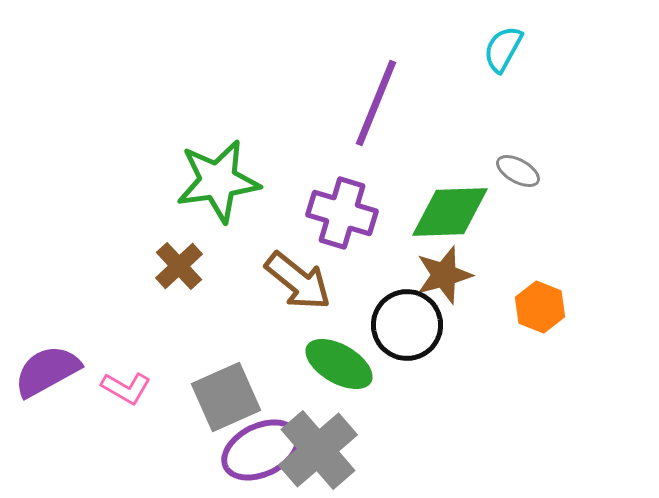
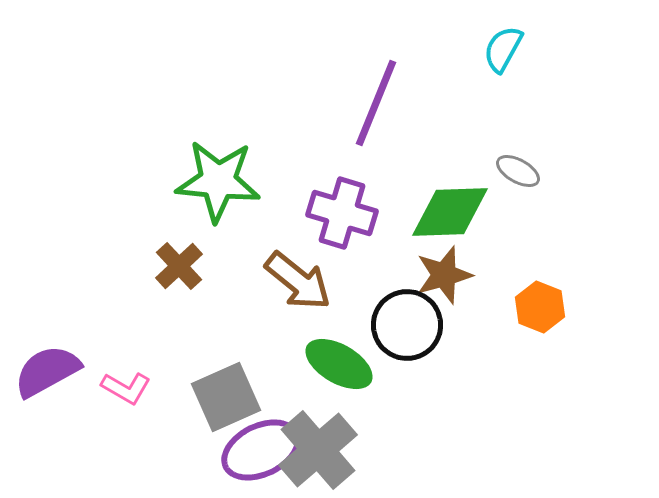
green star: rotated 14 degrees clockwise
